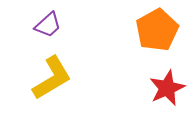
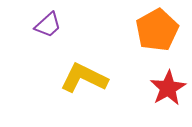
yellow L-shape: moved 32 px right; rotated 123 degrees counterclockwise
red star: moved 1 px right; rotated 6 degrees counterclockwise
